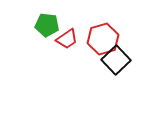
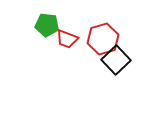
red trapezoid: rotated 55 degrees clockwise
